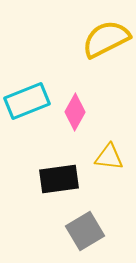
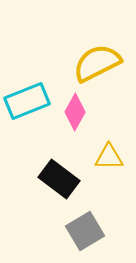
yellow semicircle: moved 9 px left, 24 px down
yellow triangle: rotated 8 degrees counterclockwise
black rectangle: rotated 45 degrees clockwise
